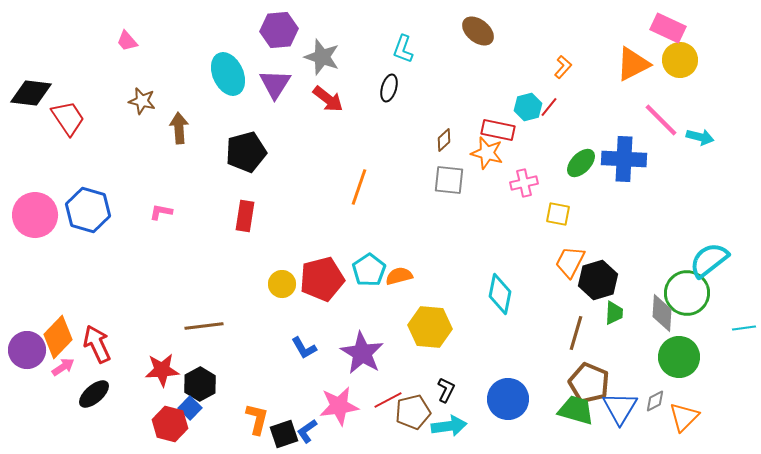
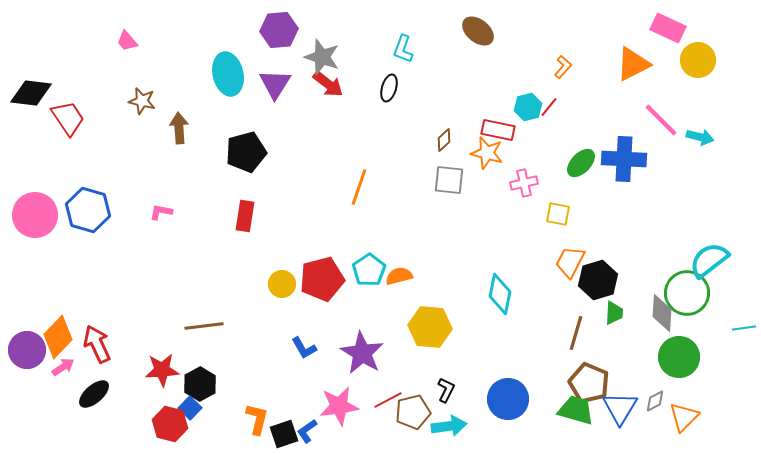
yellow circle at (680, 60): moved 18 px right
cyan ellipse at (228, 74): rotated 12 degrees clockwise
red arrow at (328, 99): moved 15 px up
